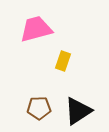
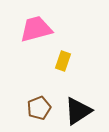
brown pentagon: rotated 20 degrees counterclockwise
